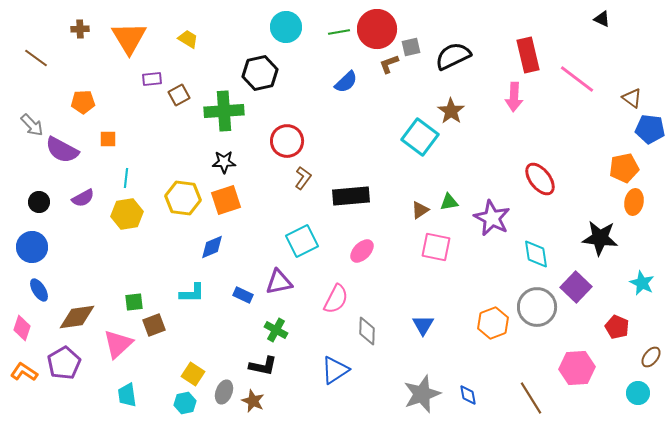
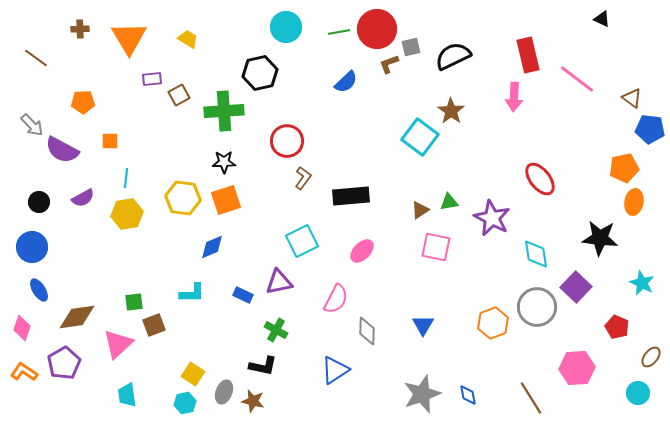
orange square at (108, 139): moved 2 px right, 2 px down
brown star at (253, 401): rotated 10 degrees counterclockwise
